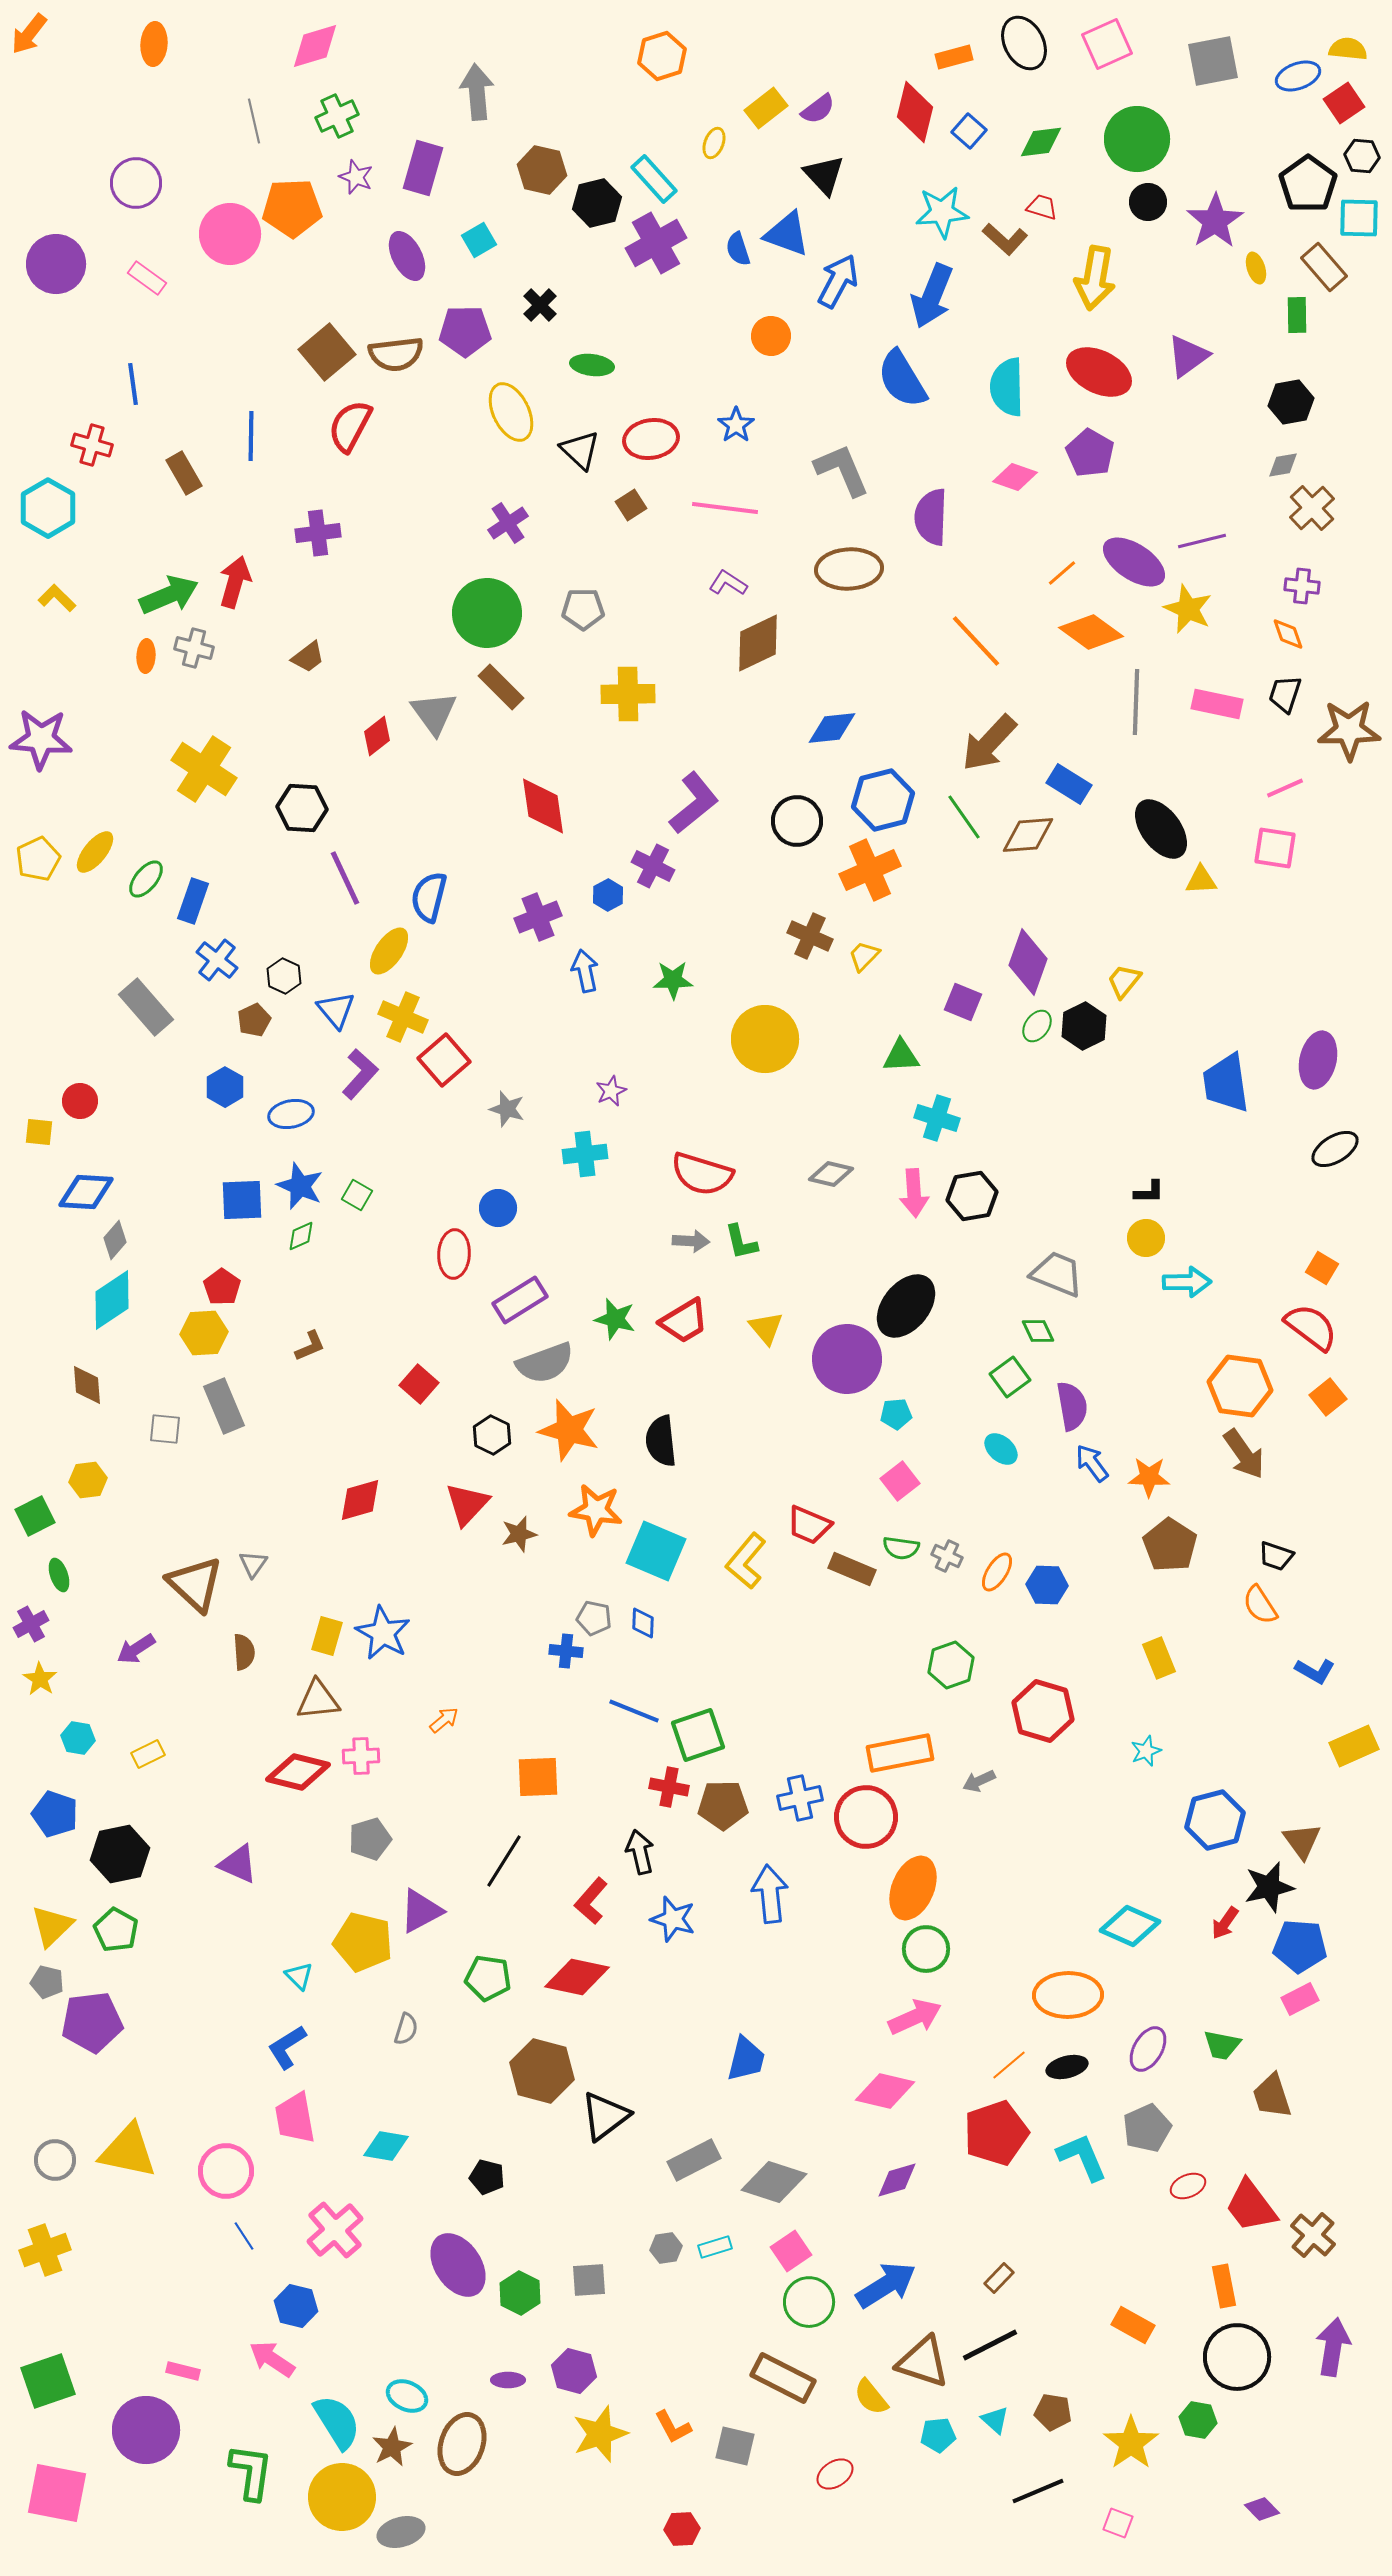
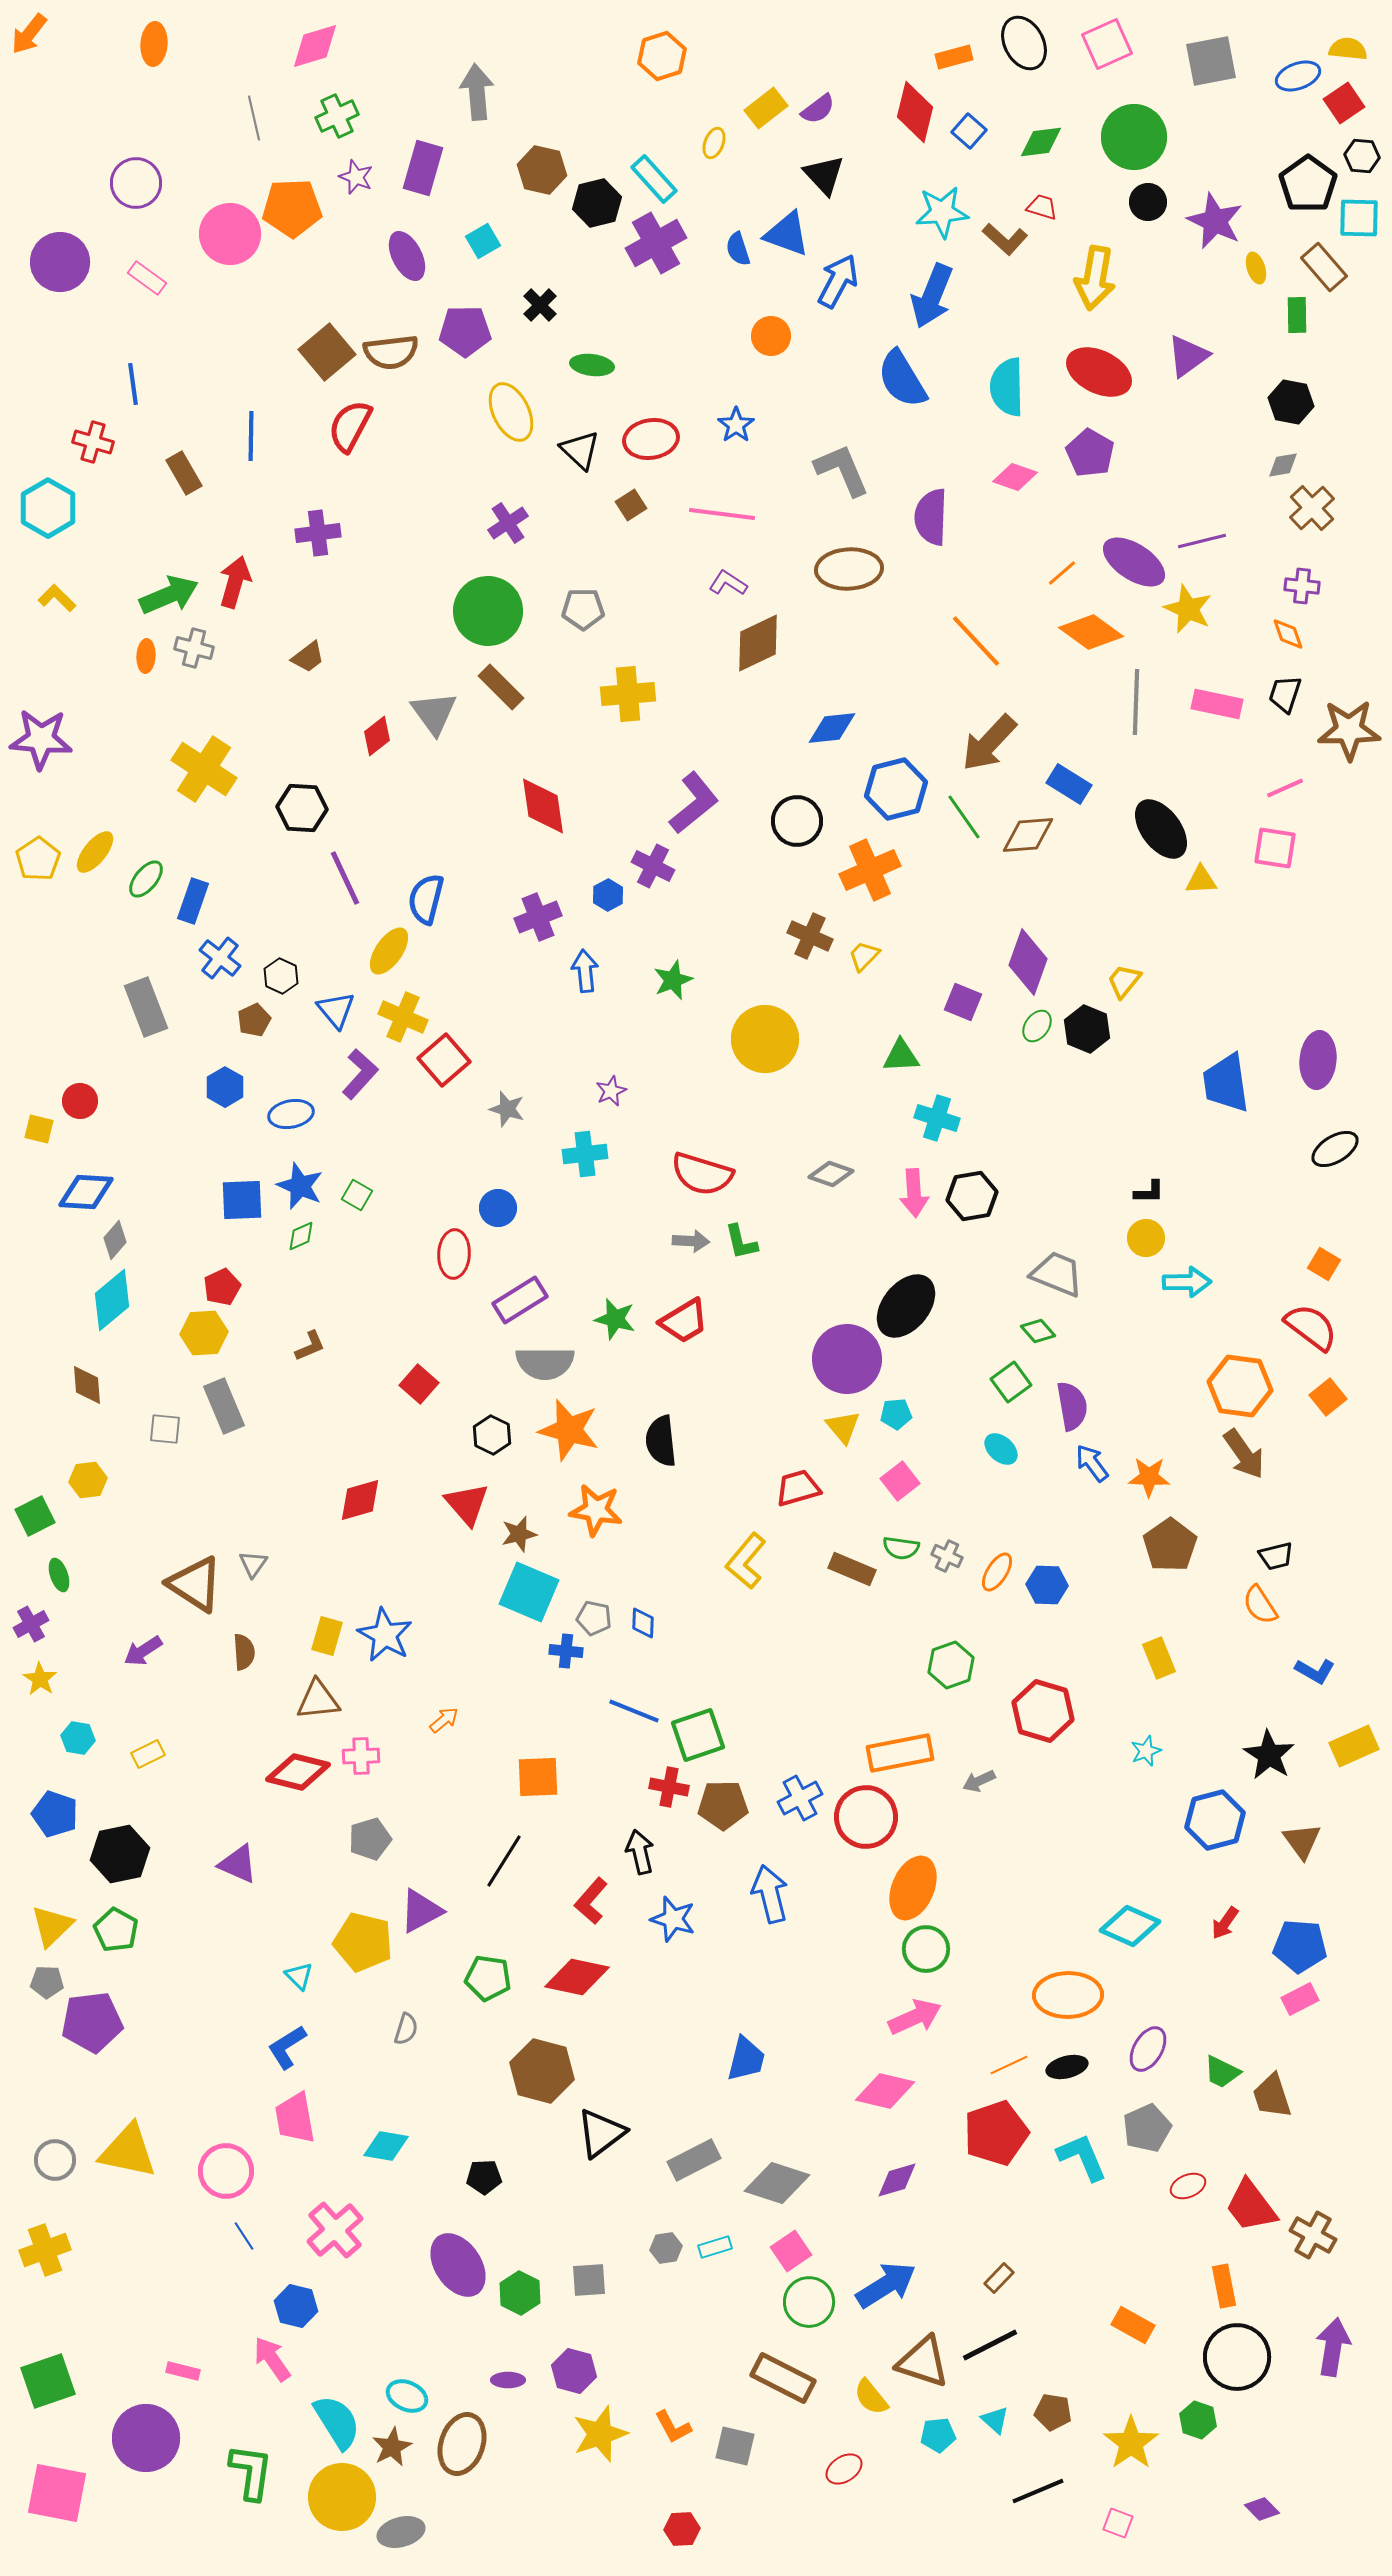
gray square at (1213, 61): moved 2 px left
gray line at (254, 121): moved 3 px up
green circle at (1137, 139): moved 3 px left, 2 px up
purple star at (1215, 221): rotated 14 degrees counterclockwise
cyan square at (479, 240): moved 4 px right, 1 px down
purple circle at (56, 264): moved 4 px right, 2 px up
brown semicircle at (396, 354): moved 5 px left, 2 px up
black hexagon at (1291, 402): rotated 21 degrees clockwise
red cross at (92, 445): moved 1 px right, 3 px up
pink line at (725, 508): moved 3 px left, 6 px down
green circle at (487, 613): moved 1 px right, 2 px up
yellow cross at (628, 694): rotated 4 degrees counterclockwise
blue hexagon at (883, 800): moved 13 px right, 11 px up
yellow pentagon at (38, 859): rotated 9 degrees counterclockwise
blue semicircle at (429, 897): moved 3 px left, 2 px down
blue cross at (217, 960): moved 3 px right, 2 px up
blue arrow at (585, 971): rotated 6 degrees clockwise
black hexagon at (284, 976): moved 3 px left
green star at (673, 980): rotated 21 degrees counterclockwise
gray rectangle at (146, 1007): rotated 20 degrees clockwise
black hexagon at (1084, 1026): moved 3 px right, 3 px down; rotated 12 degrees counterclockwise
purple ellipse at (1318, 1060): rotated 8 degrees counterclockwise
yellow square at (39, 1132): moved 3 px up; rotated 8 degrees clockwise
gray diamond at (831, 1174): rotated 6 degrees clockwise
orange square at (1322, 1268): moved 2 px right, 4 px up
red pentagon at (222, 1287): rotated 12 degrees clockwise
cyan diamond at (112, 1300): rotated 6 degrees counterclockwise
yellow triangle at (766, 1328): moved 77 px right, 99 px down
green diamond at (1038, 1331): rotated 16 degrees counterclockwise
gray semicircle at (545, 1363): rotated 20 degrees clockwise
green square at (1010, 1377): moved 1 px right, 5 px down
red triangle at (467, 1504): rotated 24 degrees counterclockwise
red trapezoid at (809, 1525): moved 11 px left, 37 px up; rotated 141 degrees clockwise
brown pentagon at (1170, 1545): rotated 4 degrees clockwise
cyan square at (656, 1551): moved 127 px left, 41 px down
black trapezoid at (1276, 1556): rotated 33 degrees counterclockwise
brown triangle at (195, 1584): rotated 10 degrees counterclockwise
blue star at (383, 1633): moved 2 px right, 2 px down
purple arrow at (136, 1649): moved 7 px right, 2 px down
blue cross at (800, 1798): rotated 15 degrees counterclockwise
black star at (1269, 1887): moved 132 px up; rotated 27 degrees counterclockwise
blue arrow at (770, 1894): rotated 8 degrees counterclockwise
gray pentagon at (47, 1982): rotated 12 degrees counterclockwise
green trapezoid at (1222, 2045): moved 27 px down; rotated 15 degrees clockwise
orange line at (1009, 2065): rotated 15 degrees clockwise
black triangle at (605, 2116): moved 4 px left, 17 px down
black pentagon at (487, 2177): moved 3 px left; rotated 16 degrees counterclockwise
gray diamond at (774, 2182): moved 3 px right, 1 px down
brown cross at (1313, 2235): rotated 12 degrees counterclockwise
pink arrow at (272, 2359): rotated 21 degrees clockwise
green hexagon at (1198, 2420): rotated 9 degrees clockwise
purple circle at (146, 2430): moved 8 px down
red ellipse at (835, 2474): moved 9 px right, 5 px up
